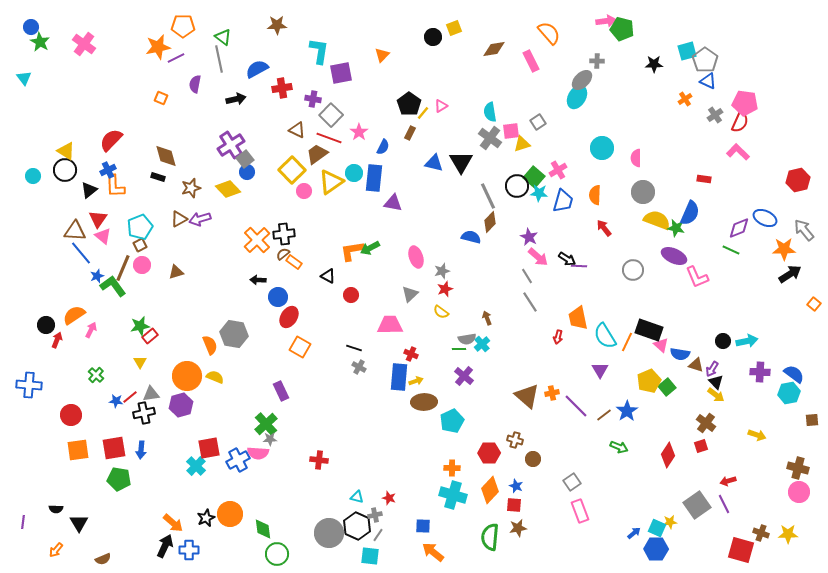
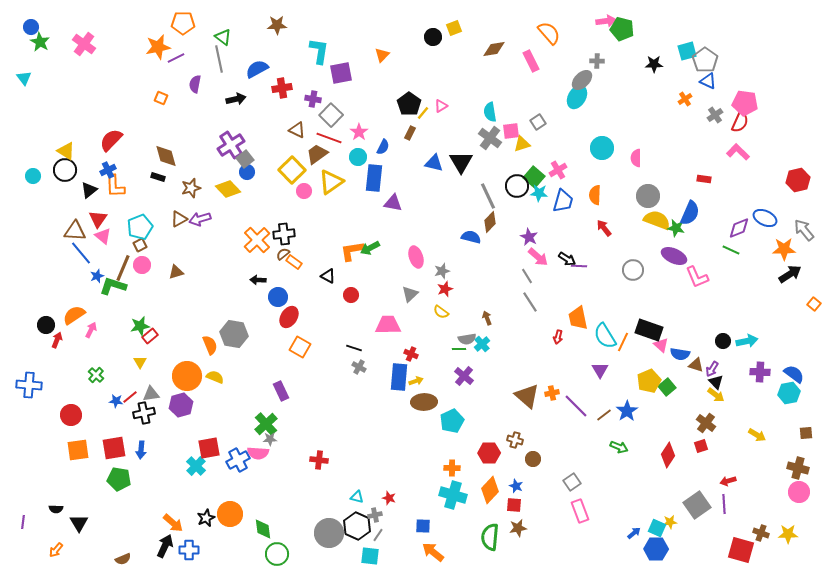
orange pentagon at (183, 26): moved 3 px up
cyan circle at (354, 173): moved 4 px right, 16 px up
gray circle at (643, 192): moved 5 px right, 4 px down
green L-shape at (113, 286): rotated 36 degrees counterclockwise
pink trapezoid at (390, 325): moved 2 px left
orange line at (627, 342): moved 4 px left
brown square at (812, 420): moved 6 px left, 13 px down
yellow arrow at (757, 435): rotated 12 degrees clockwise
purple line at (724, 504): rotated 24 degrees clockwise
brown semicircle at (103, 559): moved 20 px right
